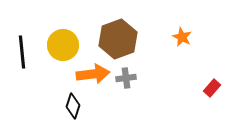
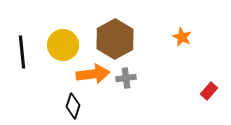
brown hexagon: moved 3 px left; rotated 9 degrees counterclockwise
red rectangle: moved 3 px left, 3 px down
